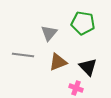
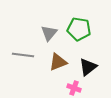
green pentagon: moved 4 px left, 6 px down
black triangle: rotated 36 degrees clockwise
pink cross: moved 2 px left
